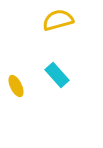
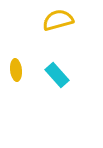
yellow ellipse: moved 16 px up; rotated 20 degrees clockwise
